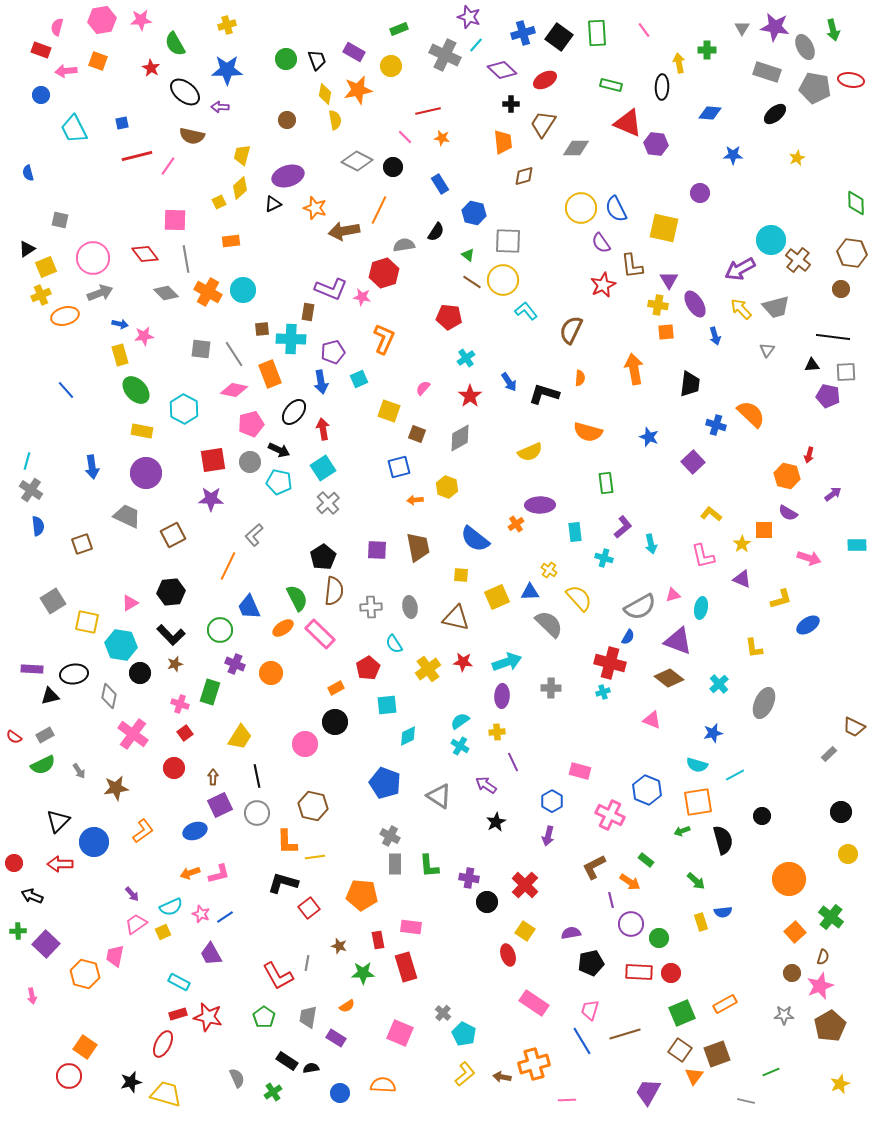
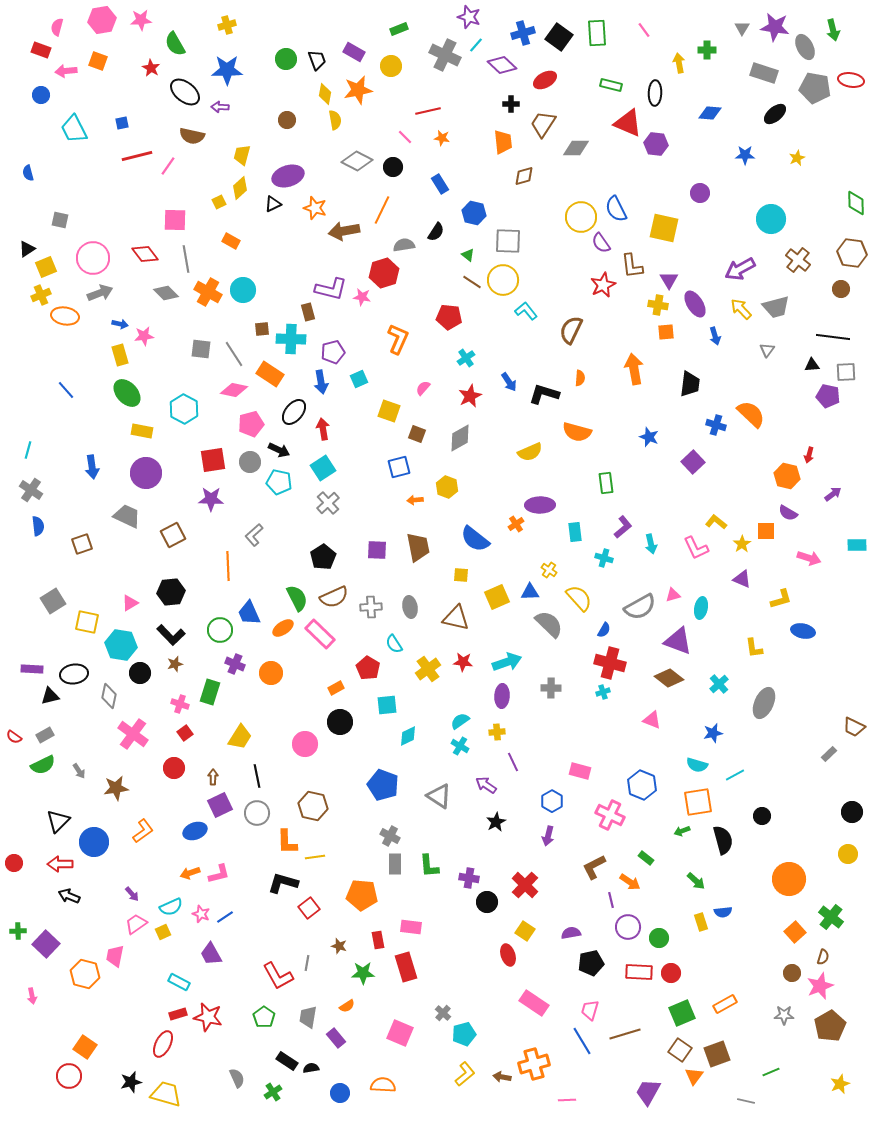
purple diamond at (502, 70): moved 5 px up
gray rectangle at (767, 72): moved 3 px left, 1 px down
black ellipse at (662, 87): moved 7 px left, 6 px down
blue star at (733, 155): moved 12 px right
yellow circle at (581, 208): moved 9 px down
orange line at (379, 210): moved 3 px right
cyan circle at (771, 240): moved 21 px up
orange rectangle at (231, 241): rotated 36 degrees clockwise
purple L-shape at (331, 289): rotated 8 degrees counterclockwise
brown rectangle at (308, 312): rotated 24 degrees counterclockwise
orange ellipse at (65, 316): rotated 24 degrees clockwise
orange L-shape at (384, 339): moved 14 px right
orange rectangle at (270, 374): rotated 36 degrees counterclockwise
green ellipse at (136, 390): moved 9 px left, 3 px down
red star at (470, 396): rotated 10 degrees clockwise
orange semicircle at (588, 432): moved 11 px left
cyan line at (27, 461): moved 1 px right, 11 px up
yellow L-shape at (711, 514): moved 5 px right, 8 px down
orange square at (764, 530): moved 2 px right, 1 px down
pink L-shape at (703, 556): moved 7 px left, 8 px up; rotated 12 degrees counterclockwise
orange line at (228, 566): rotated 28 degrees counterclockwise
brown semicircle at (334, 591): moved 6 px down; rotated 60 degrees clockwise
blue trapezoid at (249, 607): moved 6 px down
blue ellipse at (808, 625): moved 5 px left, 6 px down; rotated 45 degrees clockwise
blue semicircle at (628, 637): moved 24 px left, 7 px up
red pentagon at (368, 668): rotated 10 degrees counterclockwise
black circle at (335, 722): moved 5 px right
blue pentagon at (385, 783): moved 2 px left, 2 px down
blue hexagon at (647, 790): moved 5 px left, 5 px up
black circle at (841, 812): moved 11 px right
green rectangle at (646, 860): moved 2 px up
black arrow at (32, 896): moved 37 px right
purple circle at (631, 924): moved 3 px left, 3 px down
cyan pentagon at (464, 1034): rotated 30 degrees clockwise
purple rectangle at (336, 1038): rotated 18 degrees clockwise
